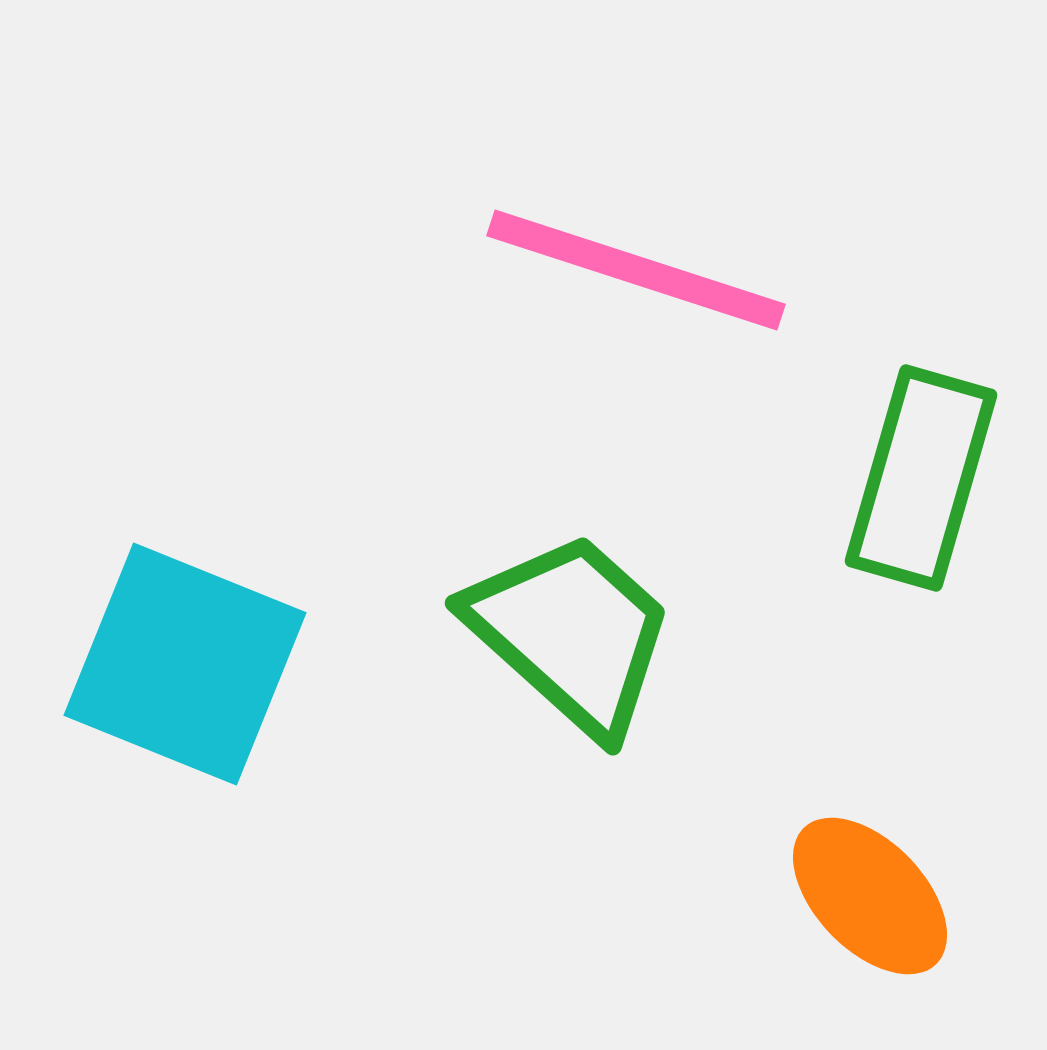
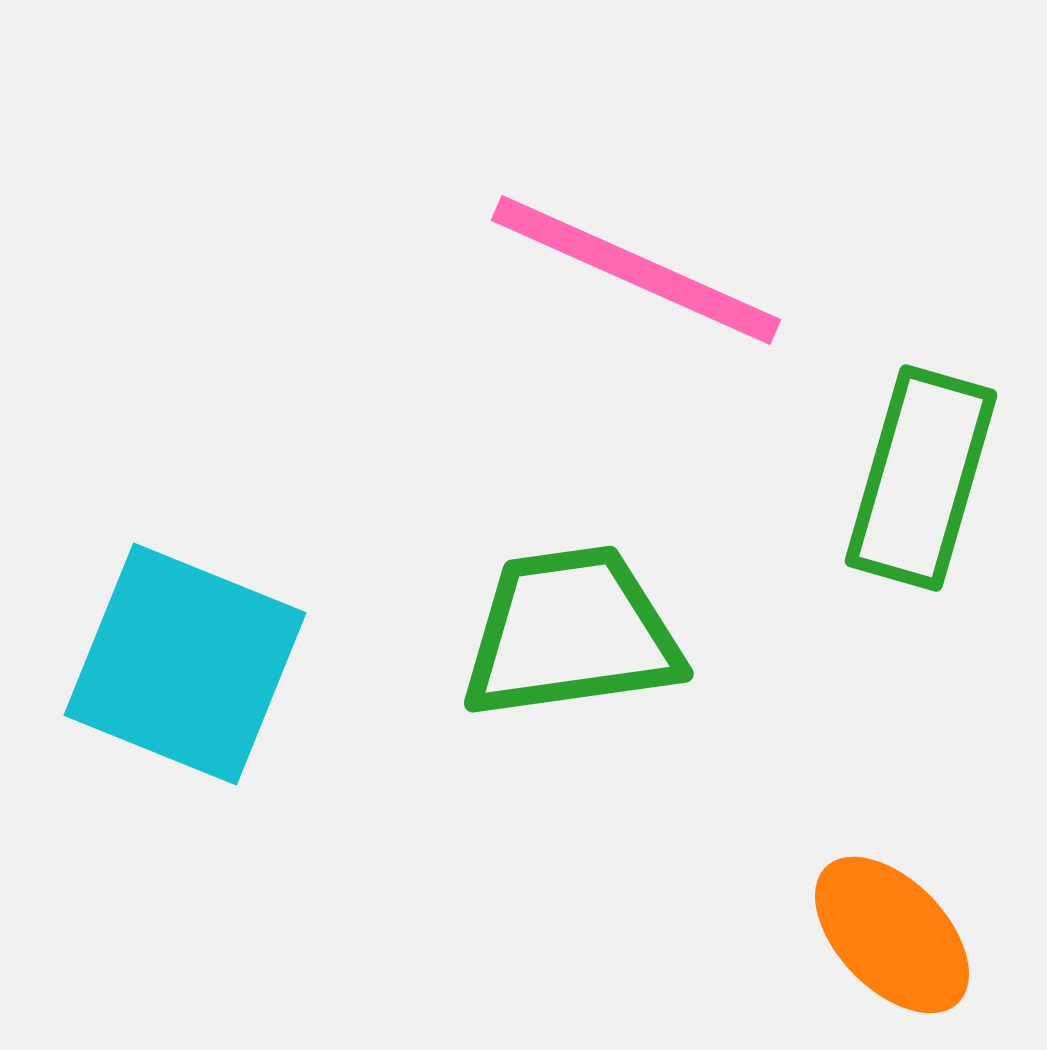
pink line: rotated 6 degrees clockwise
green trapezoid: rotated 50 degrees counterclockwise
orange ellipse: moved 22 px right, 39 px down
